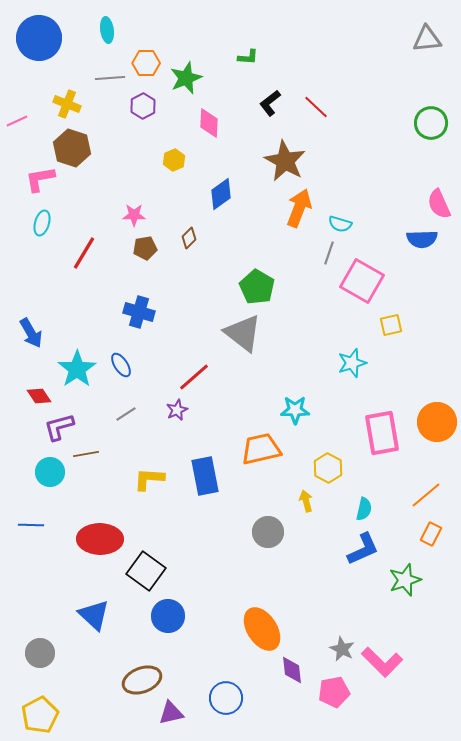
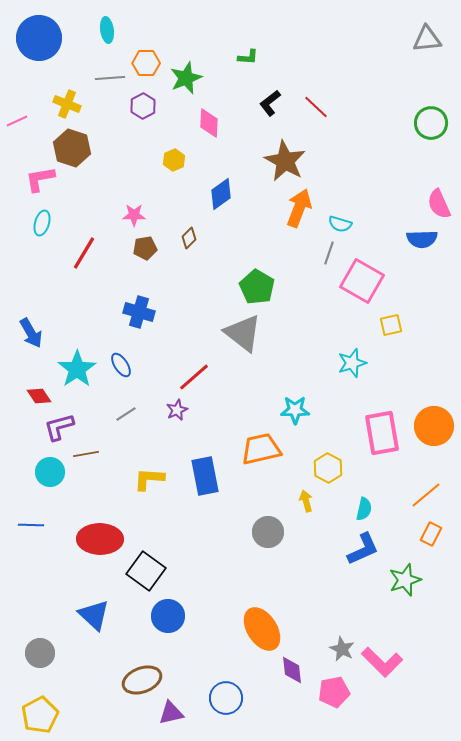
orange circle at (437, 422): moved 3 px left, 4 px down
